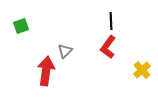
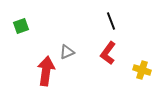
black line: rotated 18 degrees counterclockwise
red L-shape: moved 6 px down
gray triangle: moved 2 px right, 1 px down; rotated 21 degrees clockwise
yellow cross: rotated 30 degrees counterclockwise
